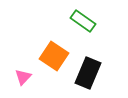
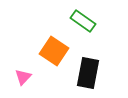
orange square: moved 5 px up
black rectangle: rotated 12 degrees counterclockwise
